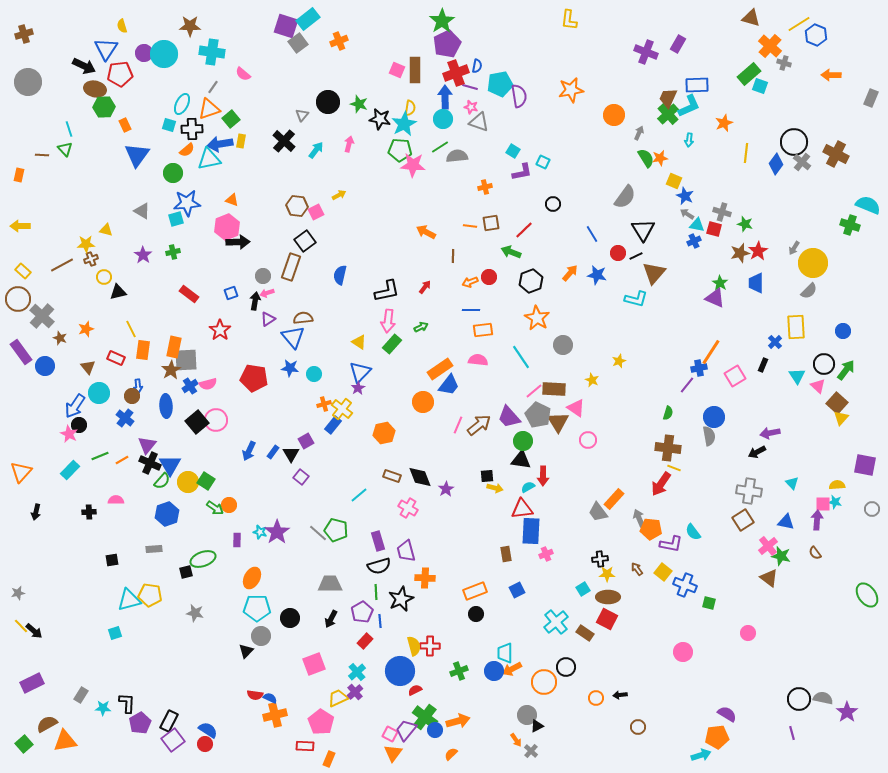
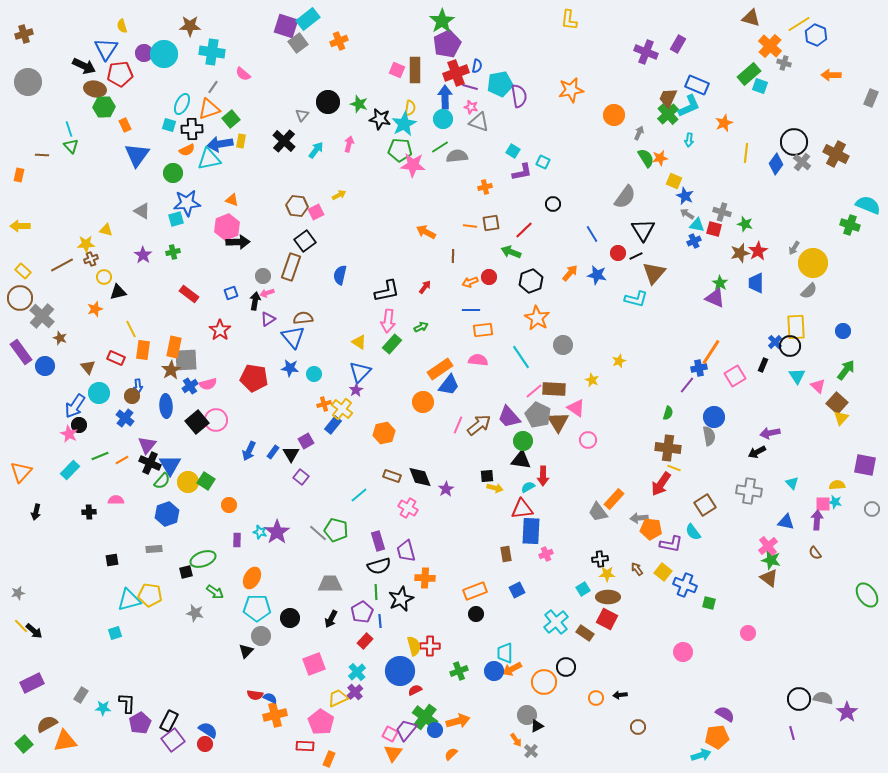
blue rectangle at (697, 85): rotated 25 degrees clockwise
green triangle at (65, 149): moved 6 px right, 3 px up
orange semicircle at (187, 150): rotated 14 degrees clockwise
brown circle at (18, 299): moved 2 px right, 1 px up
orange star at (86, 329): moved 9 px right, 20 px up
black circle at (824, 364): moved 34 px left, 18 px up
purple star at (358, 388): moved 2 px left, 2 px down
green arrow at (215, 508): moved 84 px down
gray arrow at (639, 518): rotated 72 degrees counterclockwise
brown square at (743, 520): moved 38 px left, 15 px up
green star at (781, 556): moved 10 px left, 4 px down
purple semicircle at (727, 714): moved 2 px left
